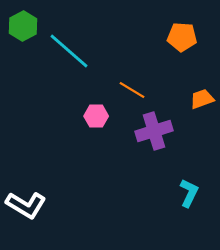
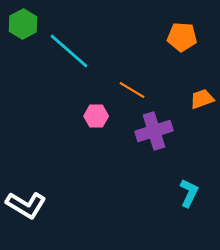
green hexagon: moved 2 px up
